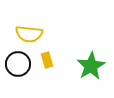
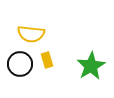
yellow semicircle: moved 2 px right
black circle: moved 2 px right
